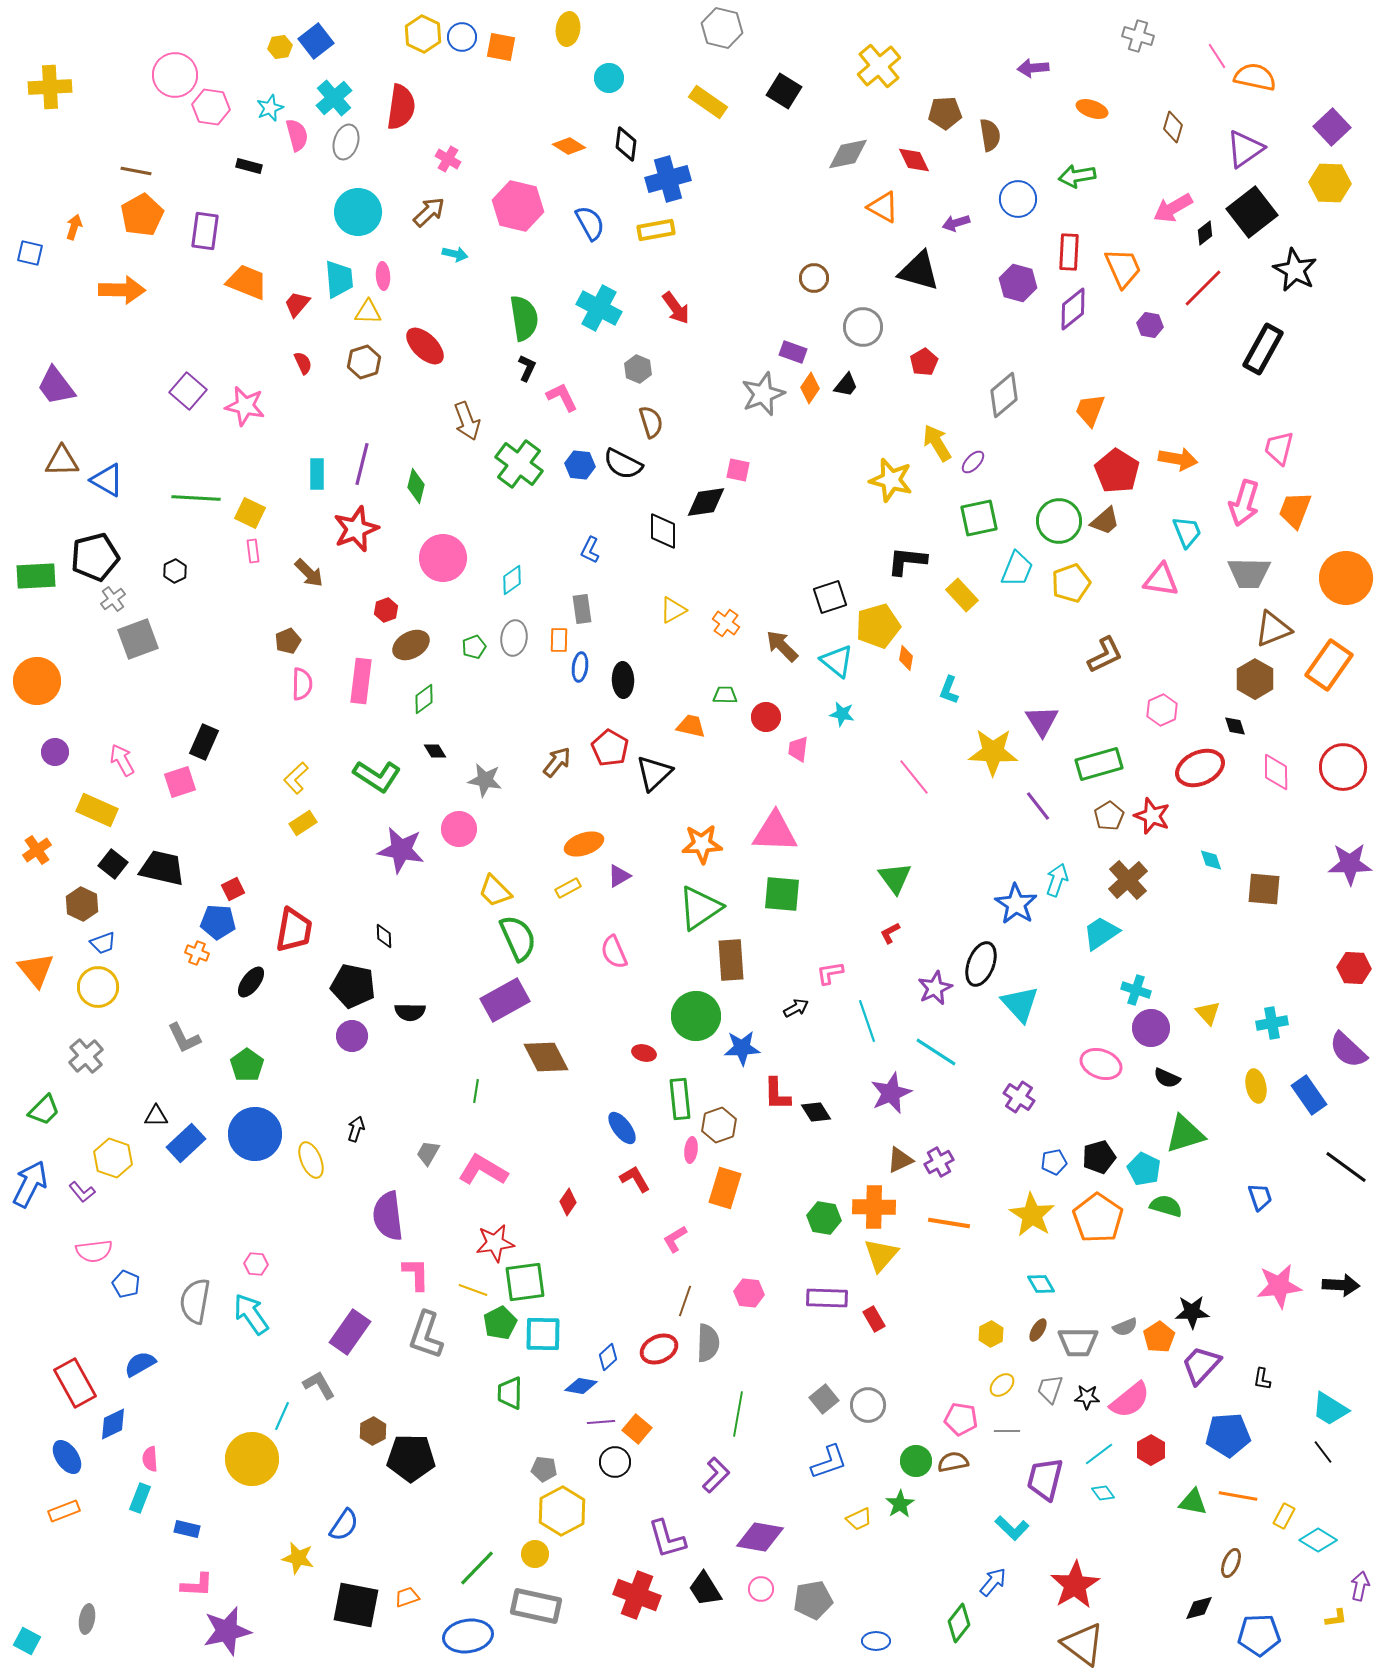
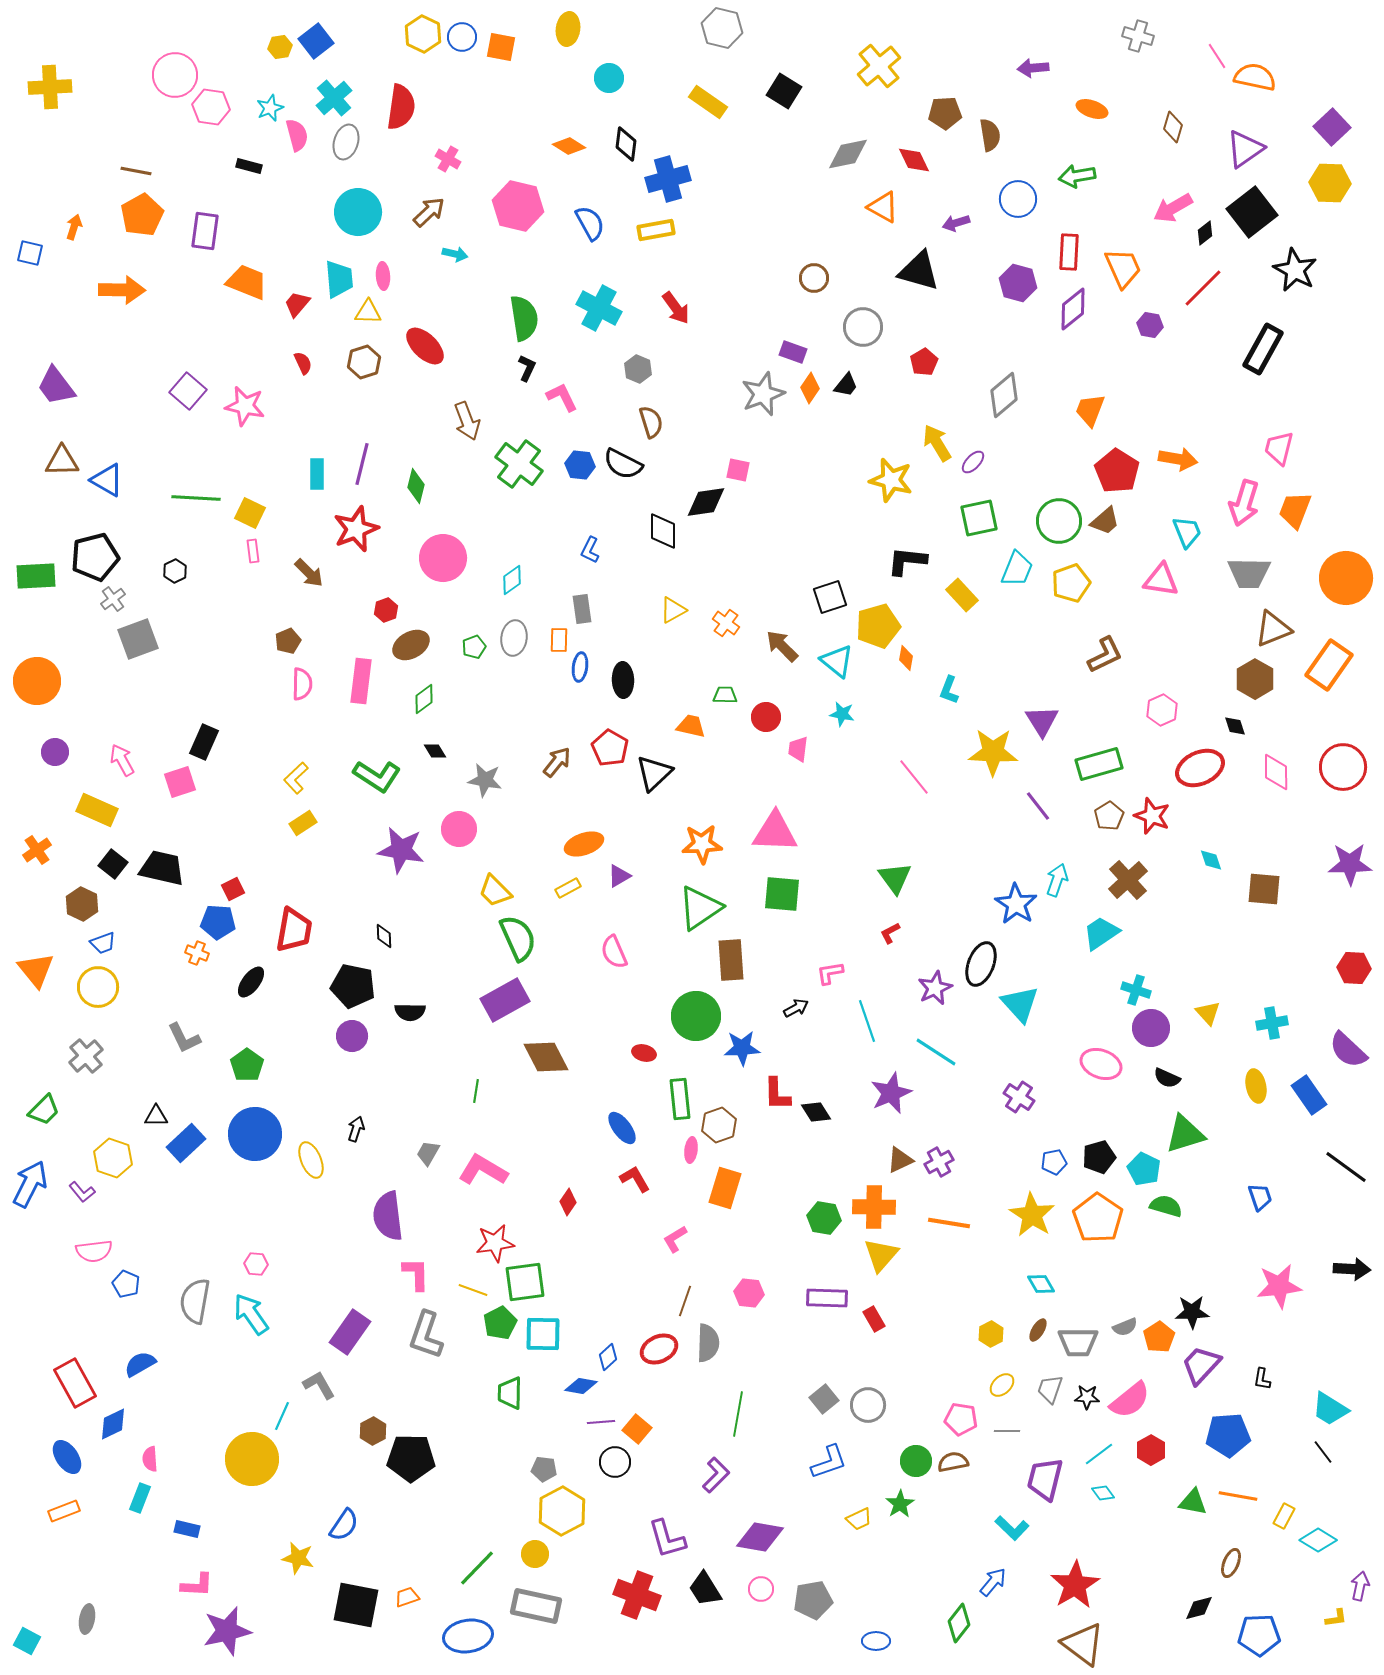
black arrow at (1341, 1285): moved 11 px right, 16 px up
